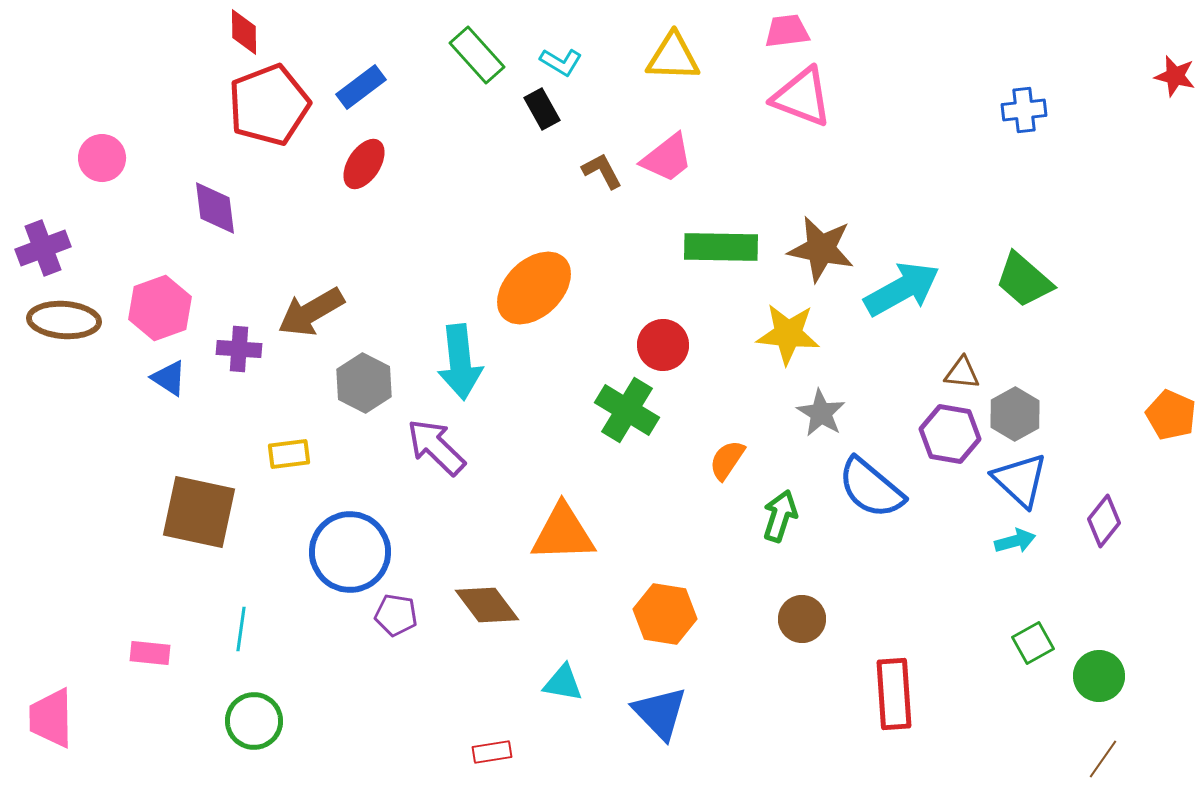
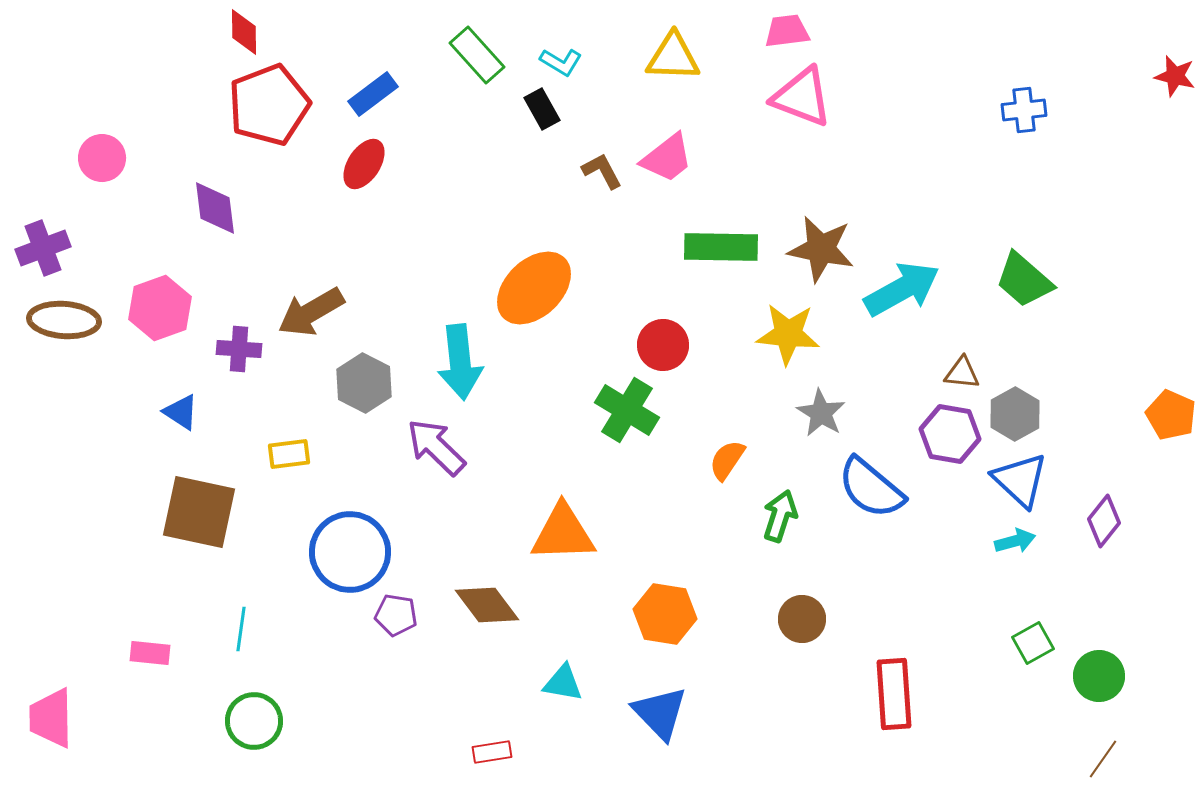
blue rectangle at (361, 87): moved 12 px right, 7 px down
blue triangle at (169, 378): moved 12 px right, 34 px down
